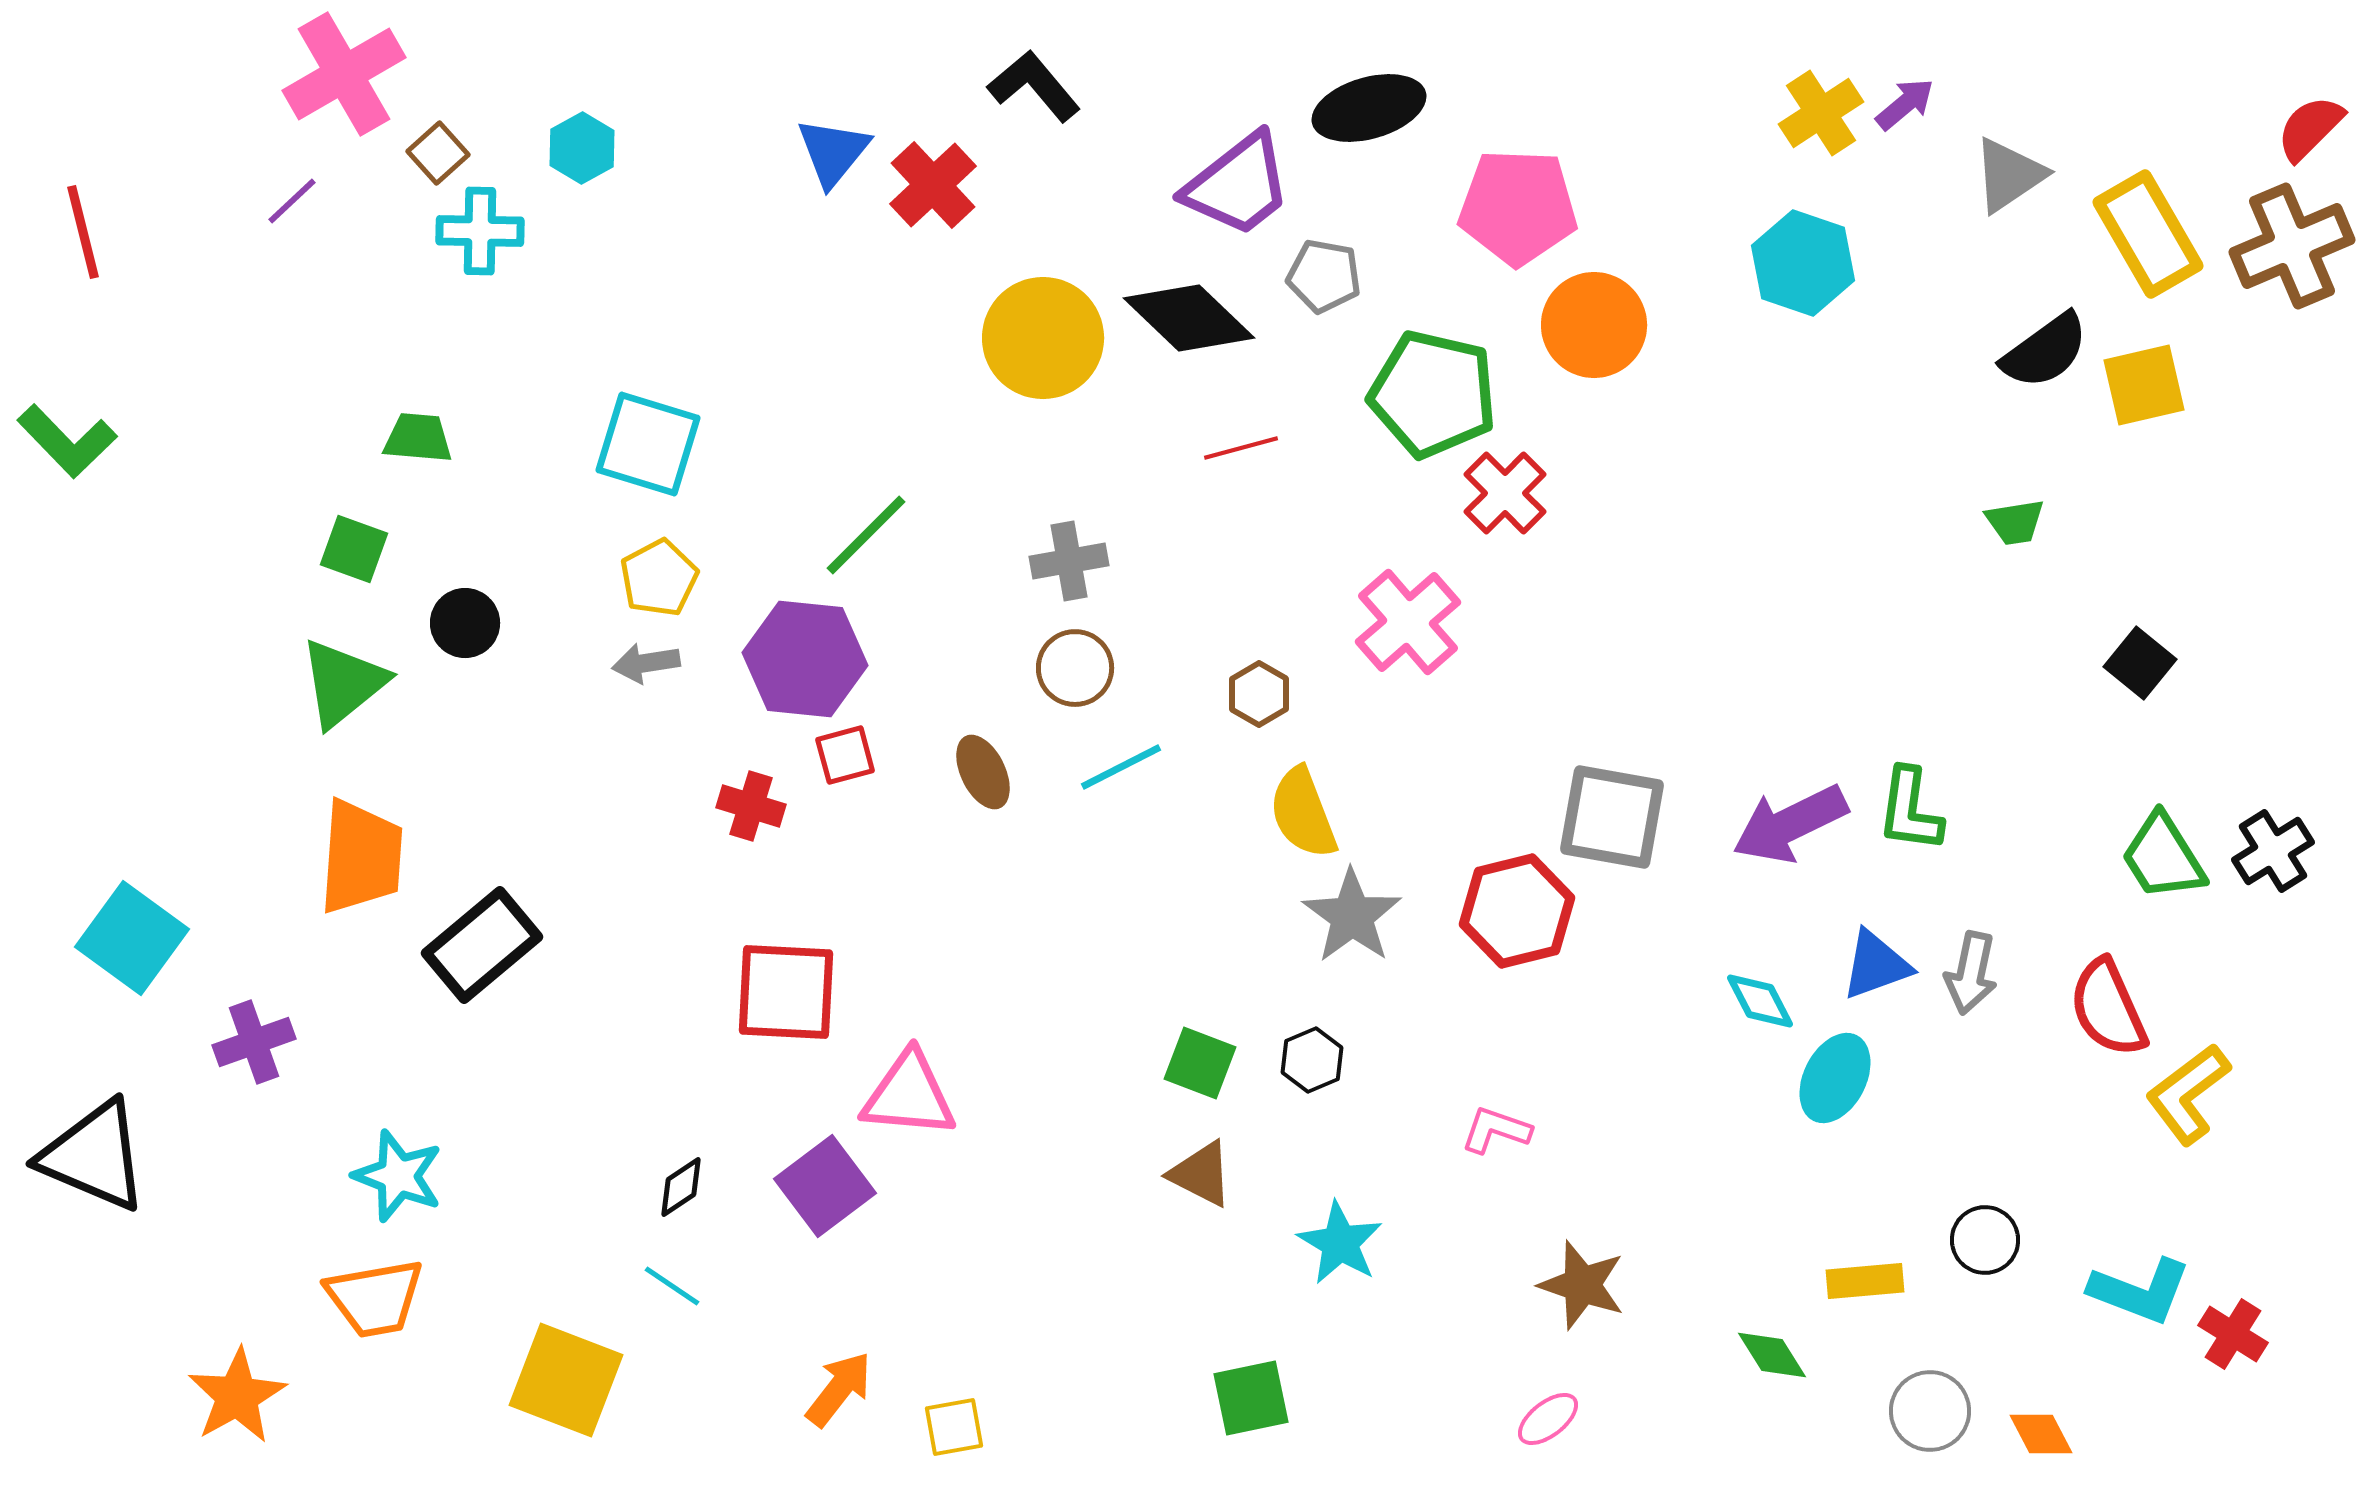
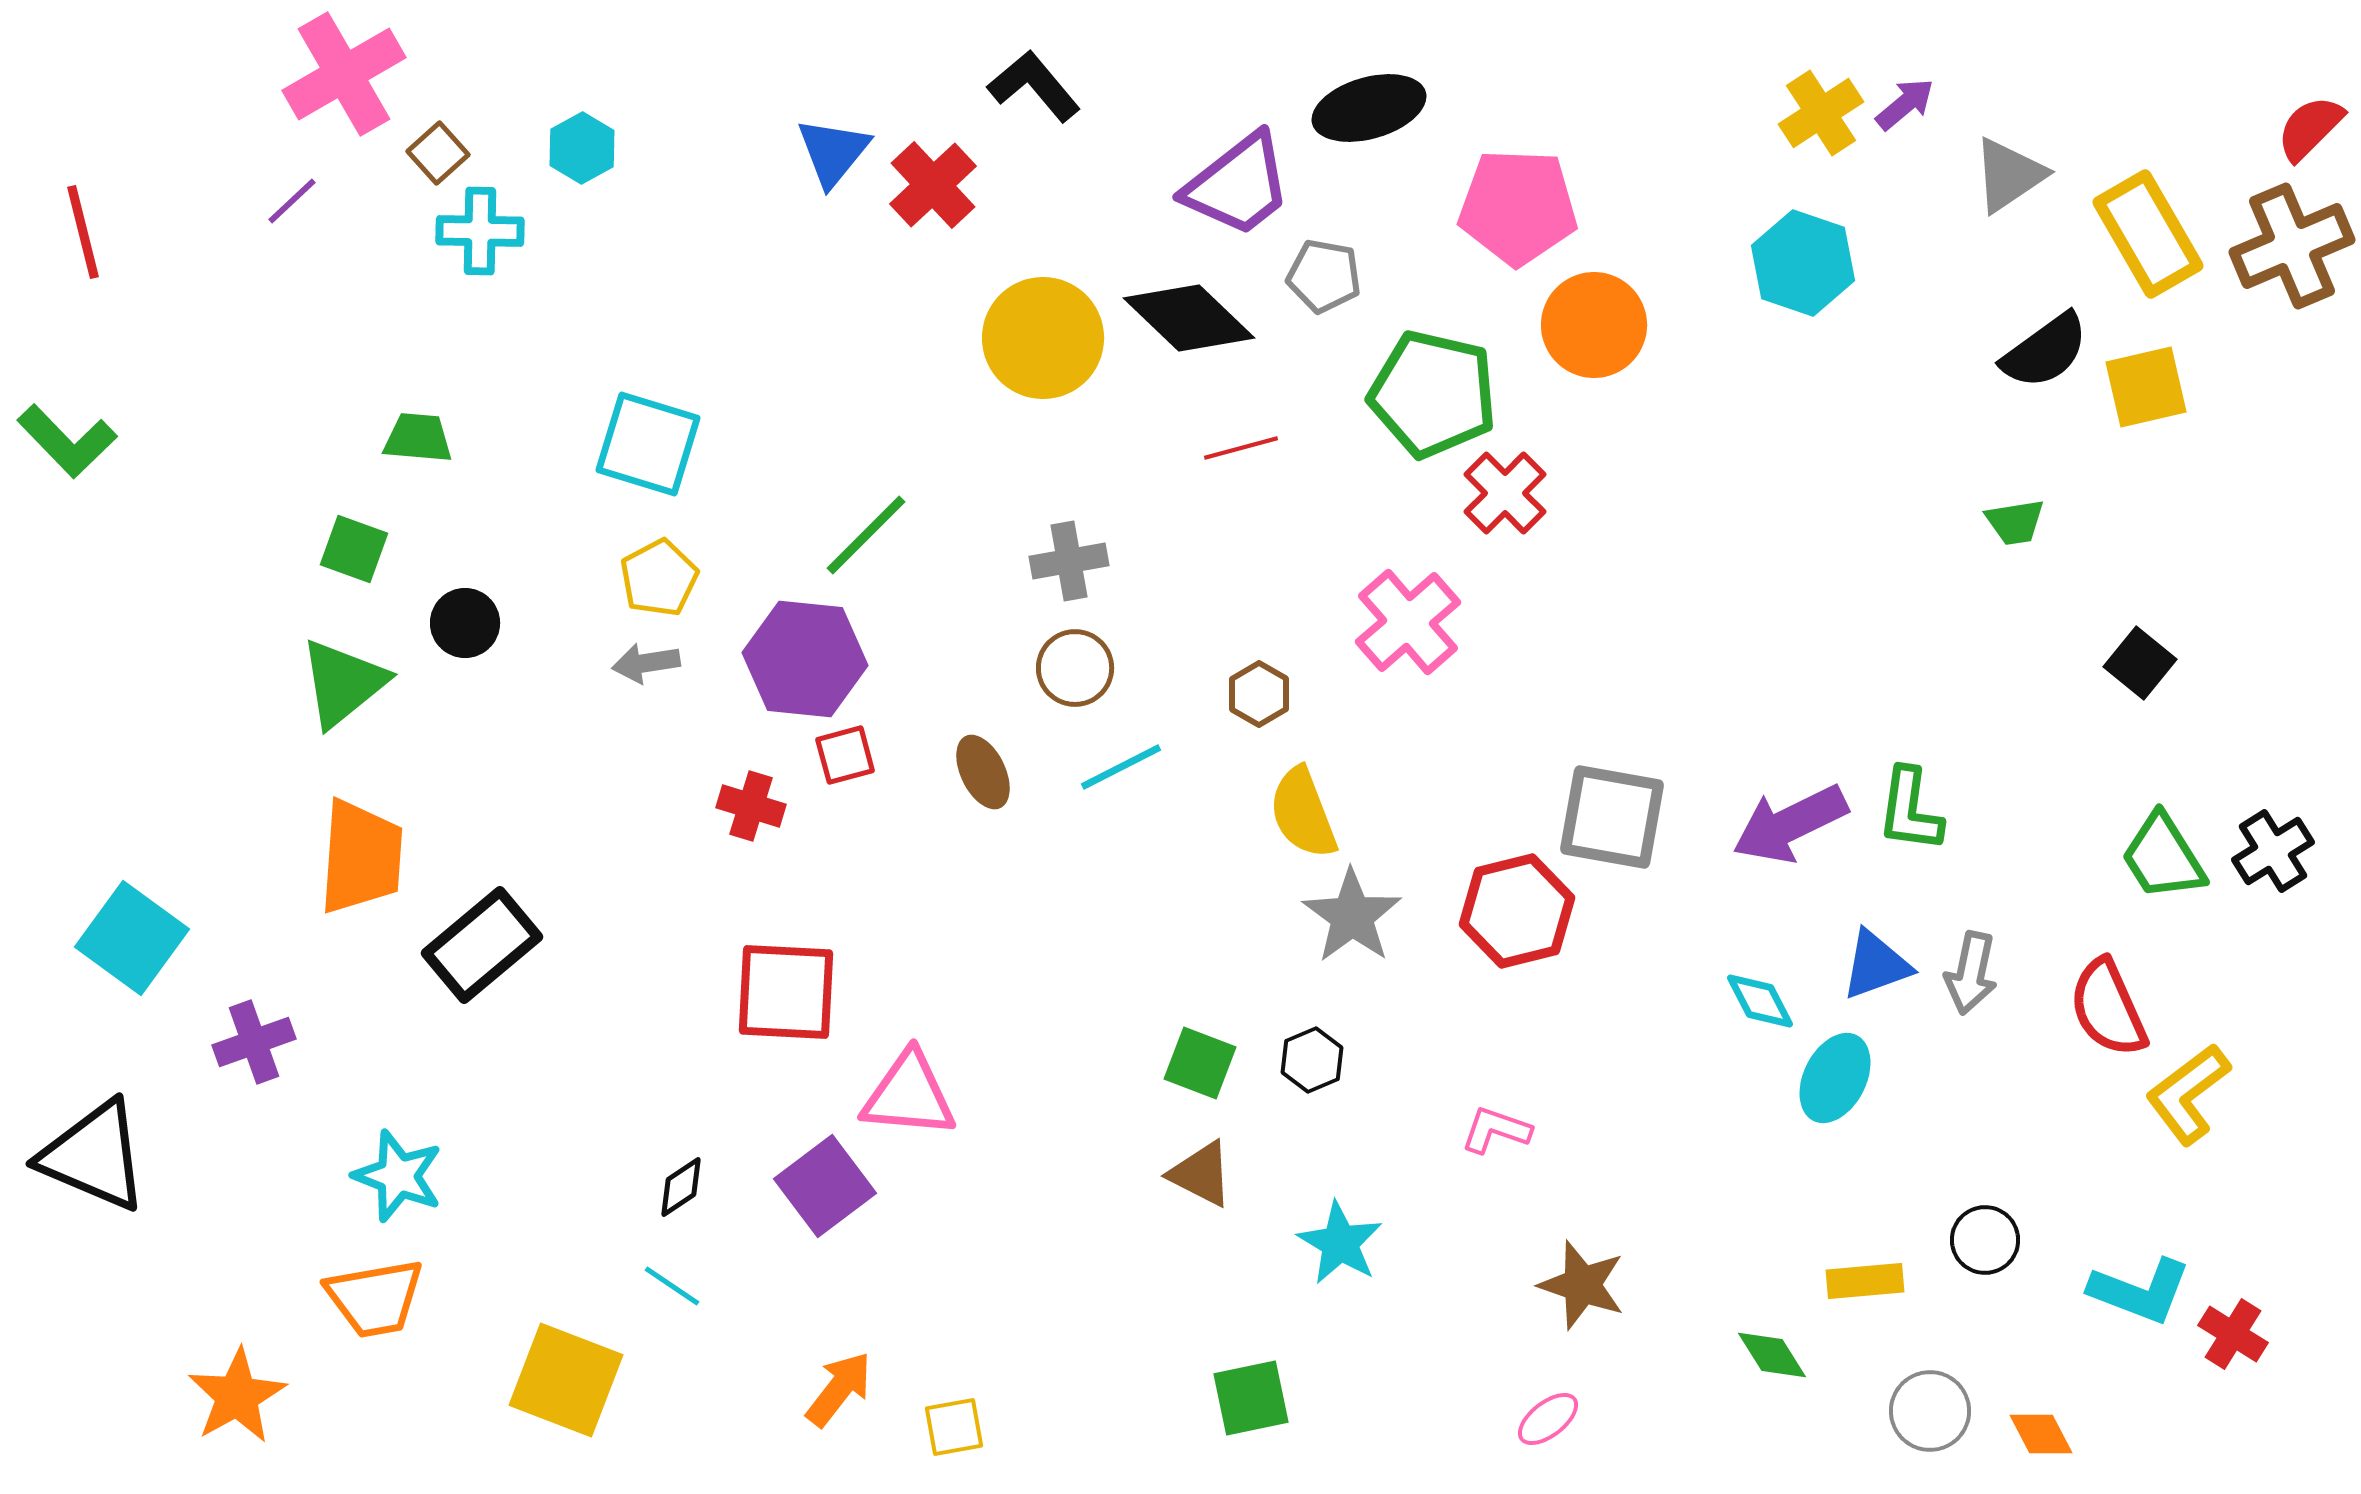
yellow square at (2144, 385): moved 2 px right, 2 px down
